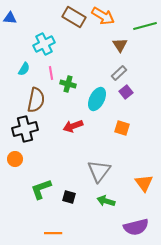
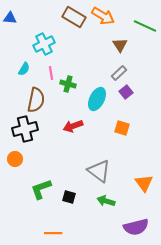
green line: rotated 40 degrees clockwise
gray triangle: rotated 30 degrees counterclockwise
